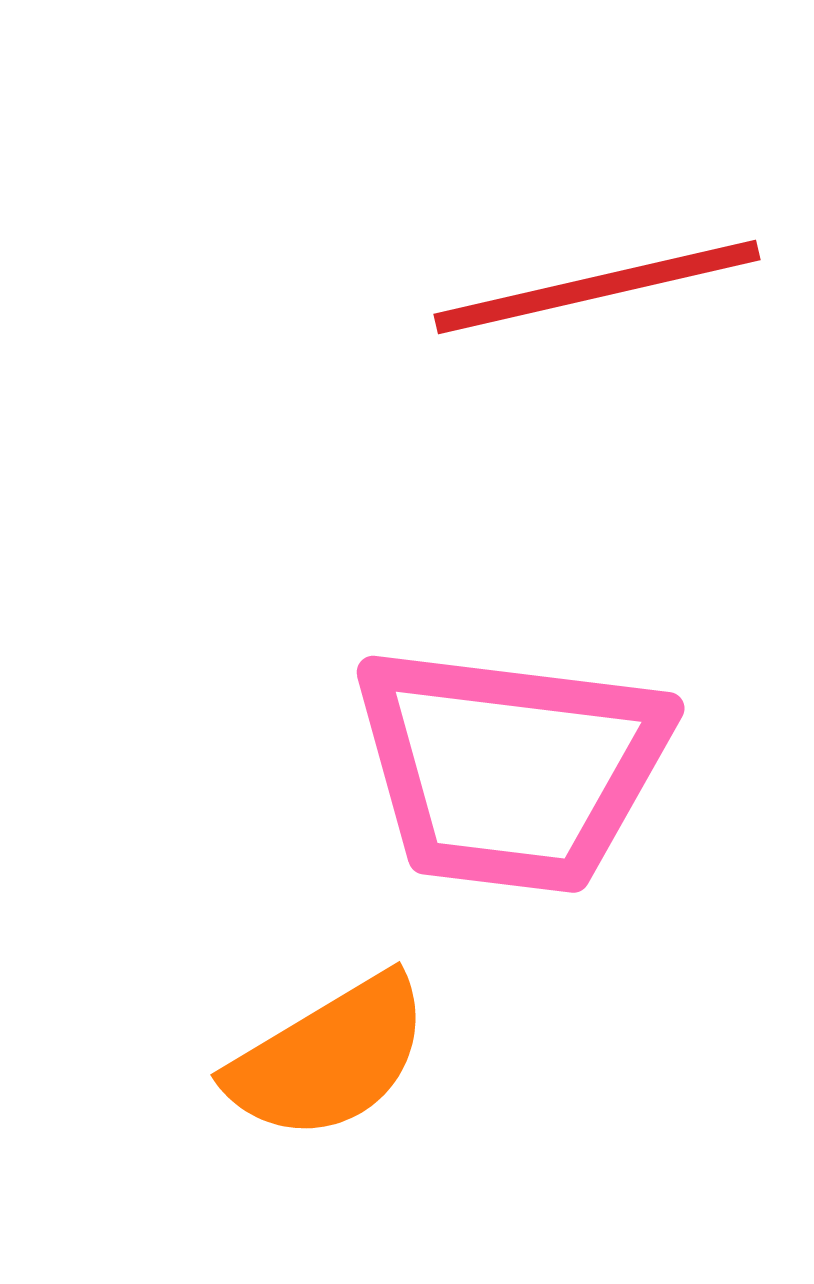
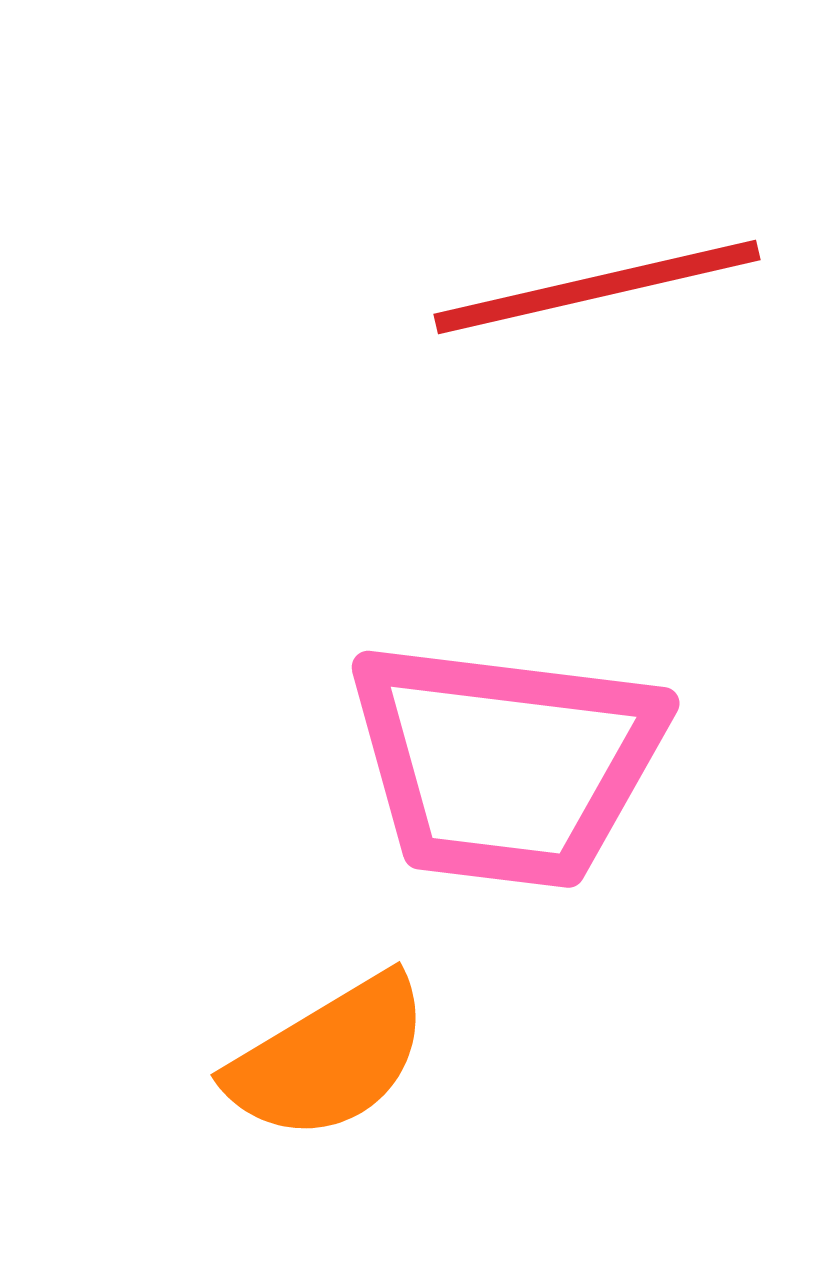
pink trapezoid: moved 5 px left, 5 px up
